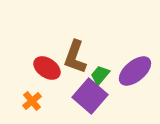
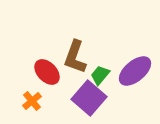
red ellipse: moved 4 px down; rotated 12 degrees clockwise
purple square: moved 1 px left, 2 px down
